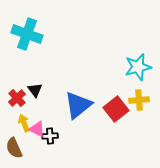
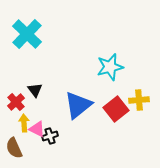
cyan cross: rotated 24 degrees clockwise
cyan star: moved 28 px left
red cross: moved 1 px left, 4 px down
yellow arrow: rotated 18 degrees clockwise
black cross: rotated 14 degrees counterclockwise
